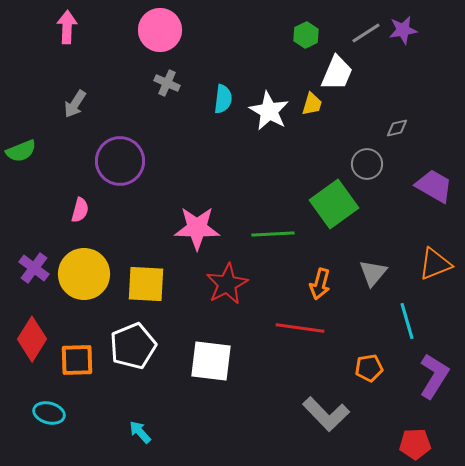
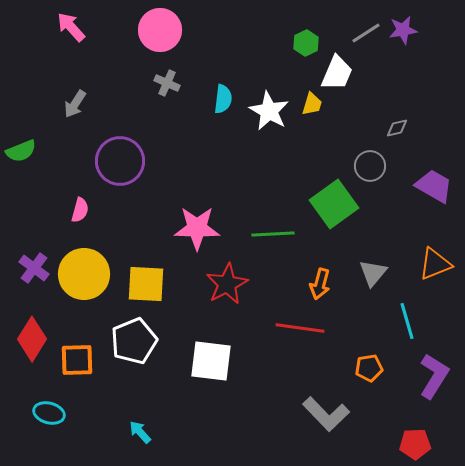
pink arrow: moved 4 px right; rotated 44 degrees counterclockwise
green hexagon: moved 8 px down
gray circle: moved 3 px right, 2 px down
white pentagon: moved 1 px right, 5 px up
